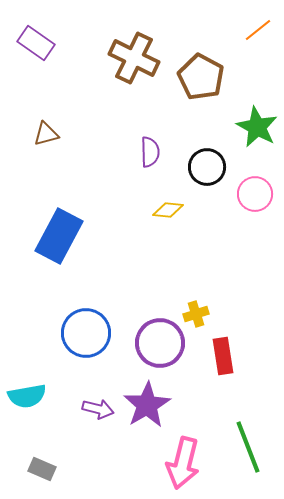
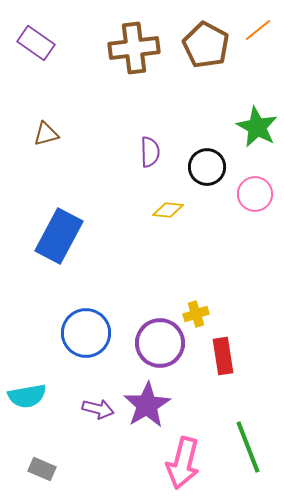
brown cross: moved 10 px up; rotated 33 degrees counterclockwise
brown pentagon: moved 5 px right, 32 px up
